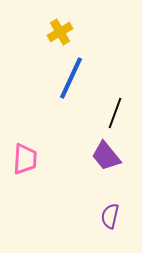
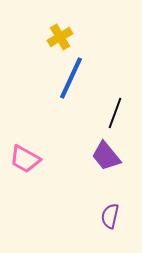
yellow cross: moved 5 px down
pink trapezoid: rotated 116 degrees clockwise
